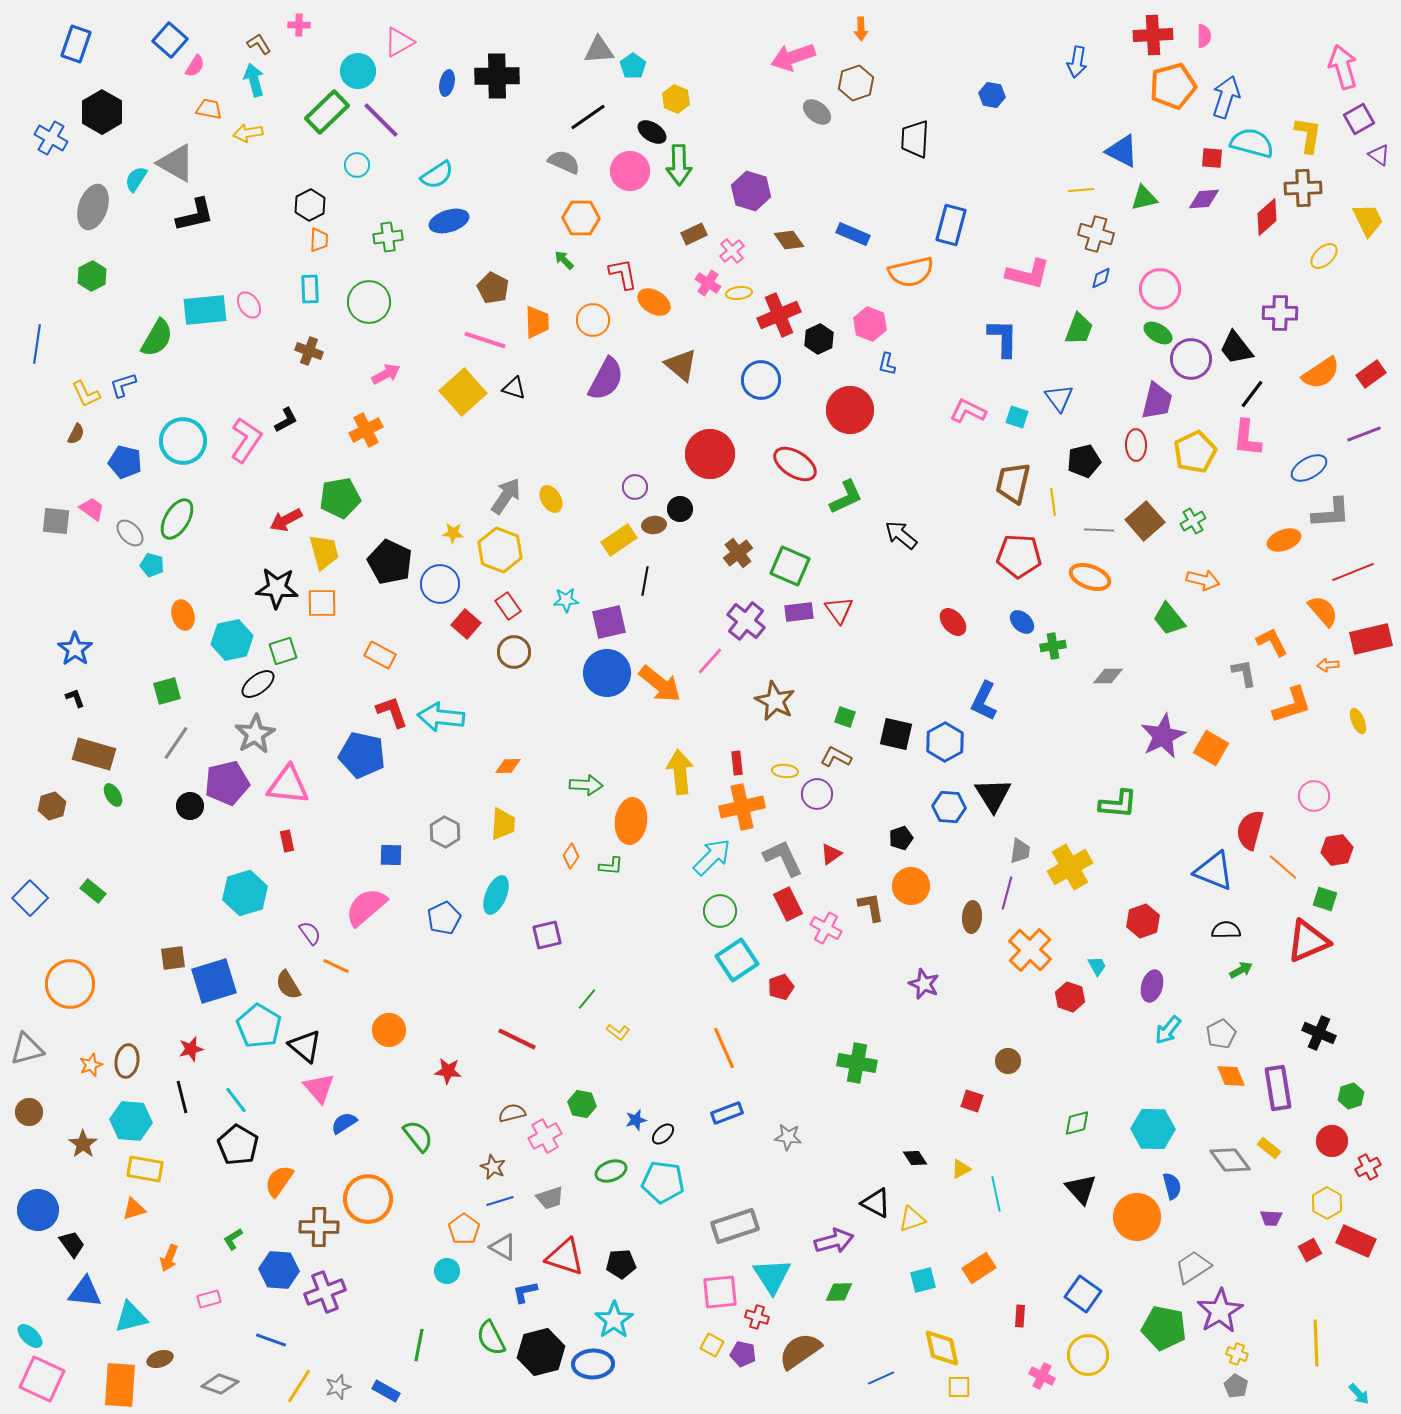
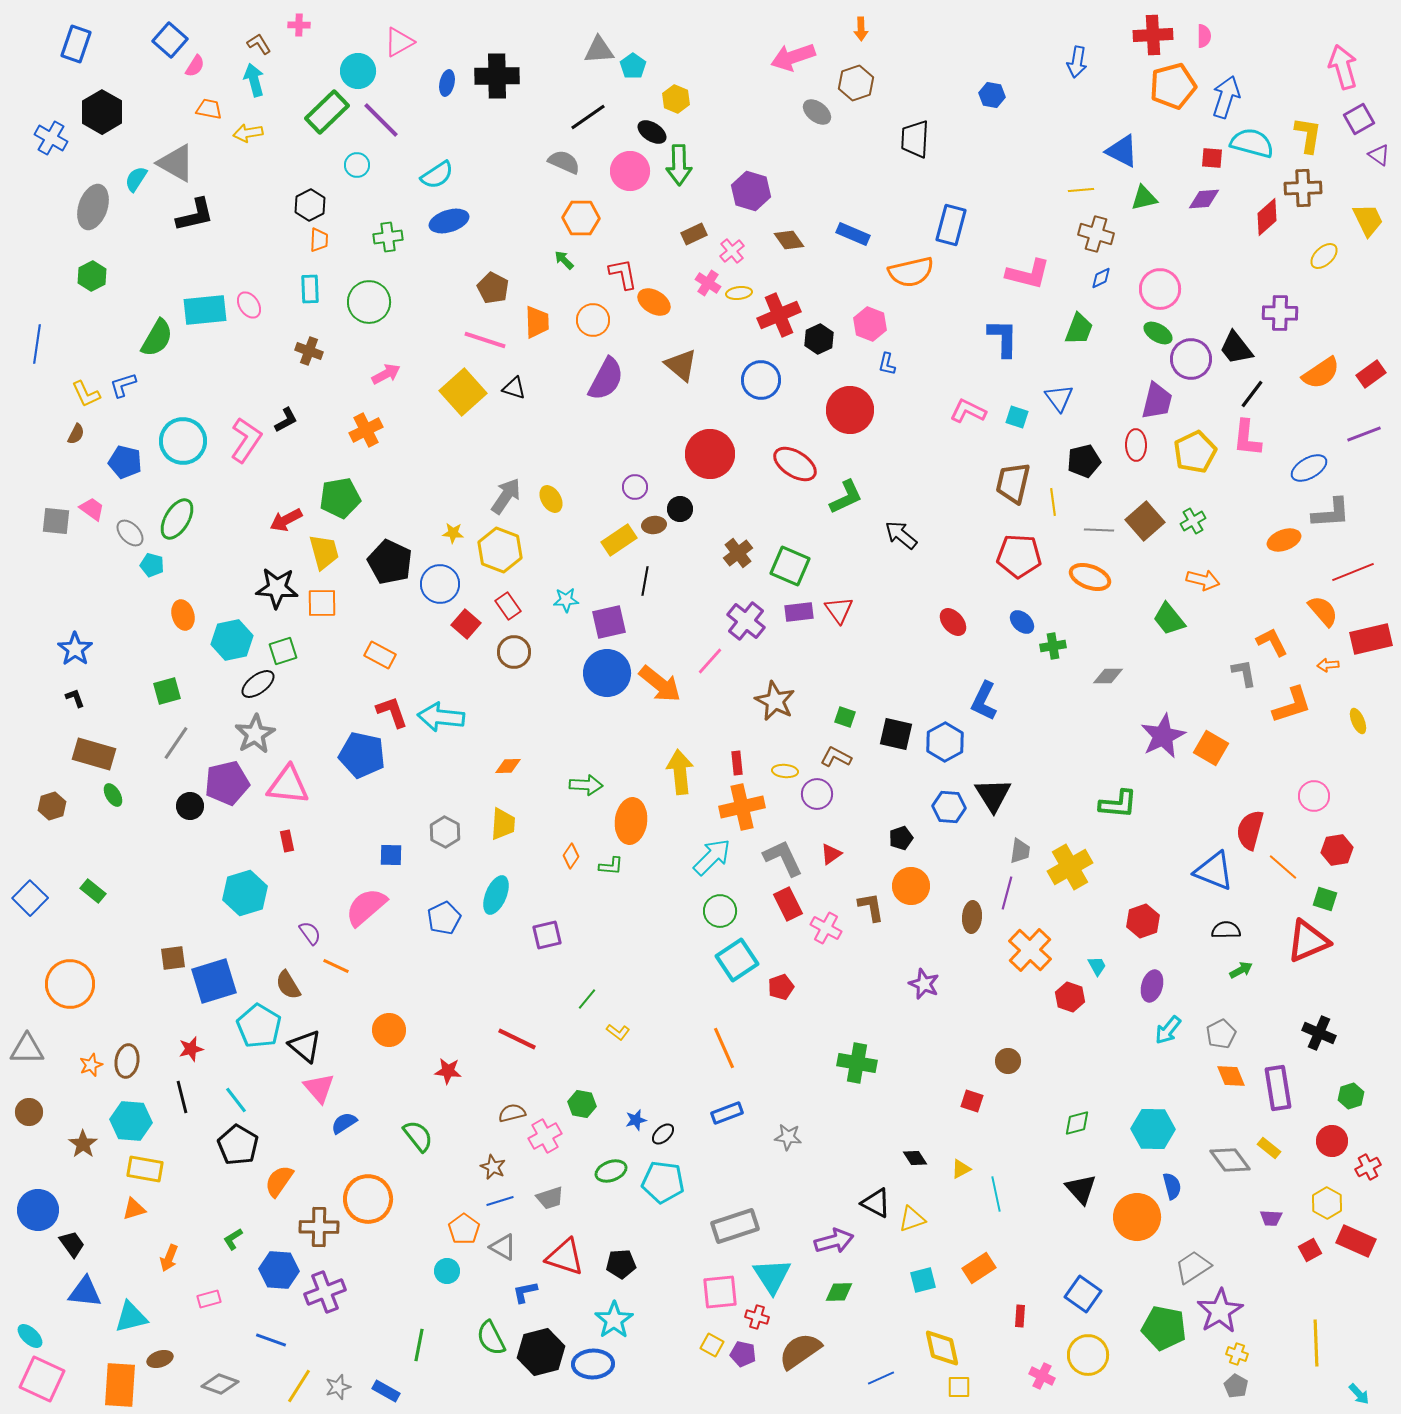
gray triangle at (27, 1049): rotated 15 degrees clockwise
